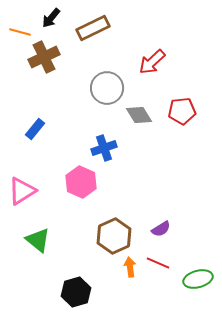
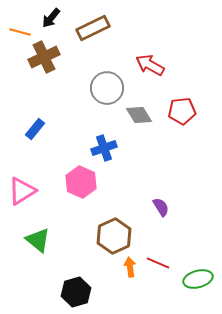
red arrow: moved 2 px left, 3 px down; rotated 72 degrees clockwise
purple semicircle: moved 22 px up; rotated 90 degrees counterclockwise
